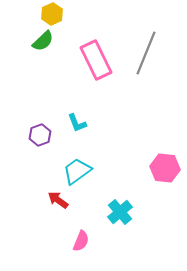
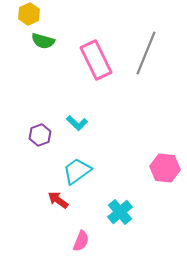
yellow hexagon: moved 23 px left
green semicircle: rotated 60 degrees clockwise
cyan L-shape: rotated 25 degrees counterclockwise
